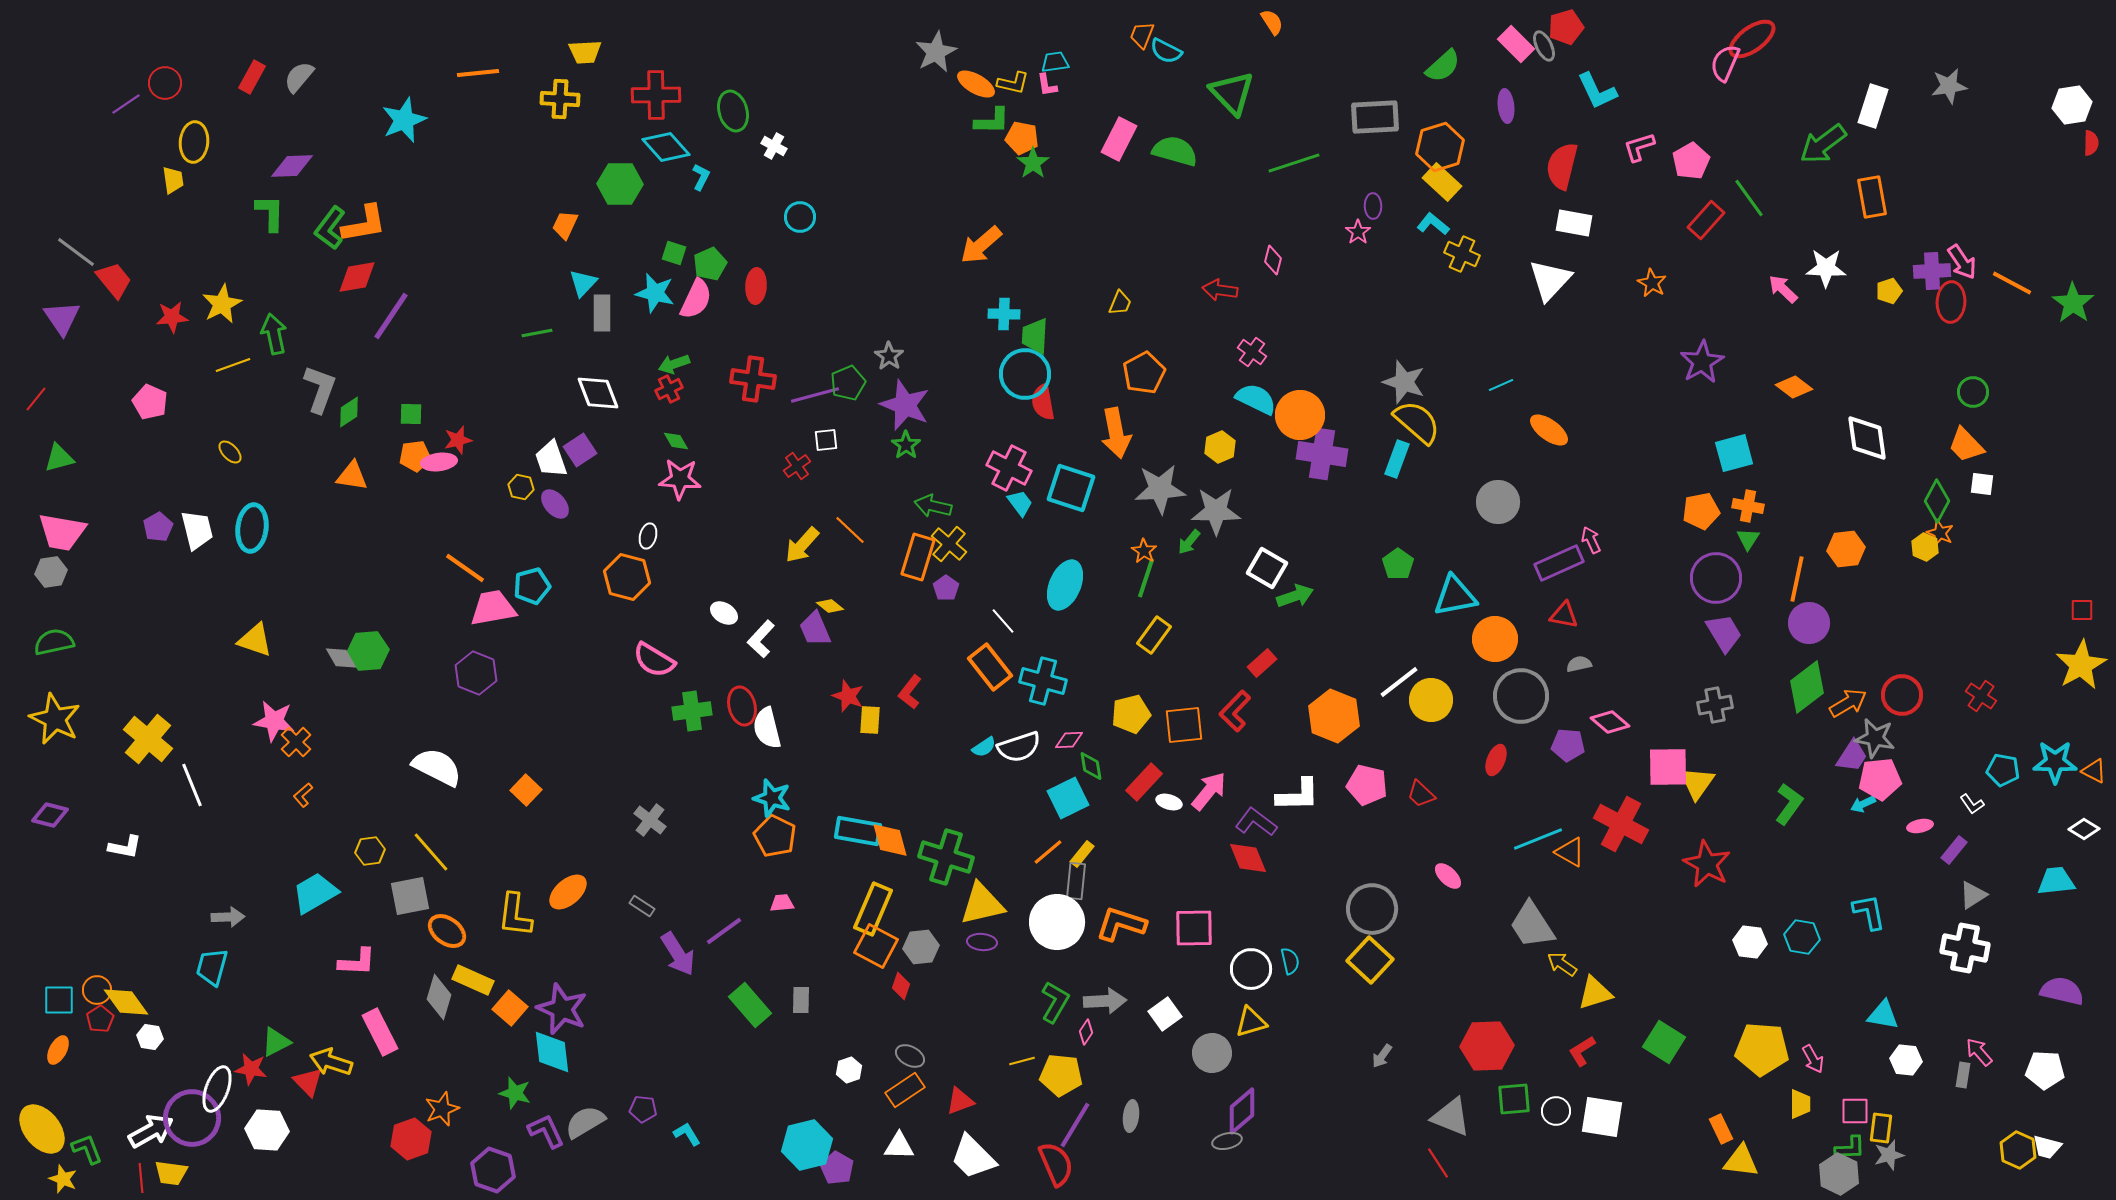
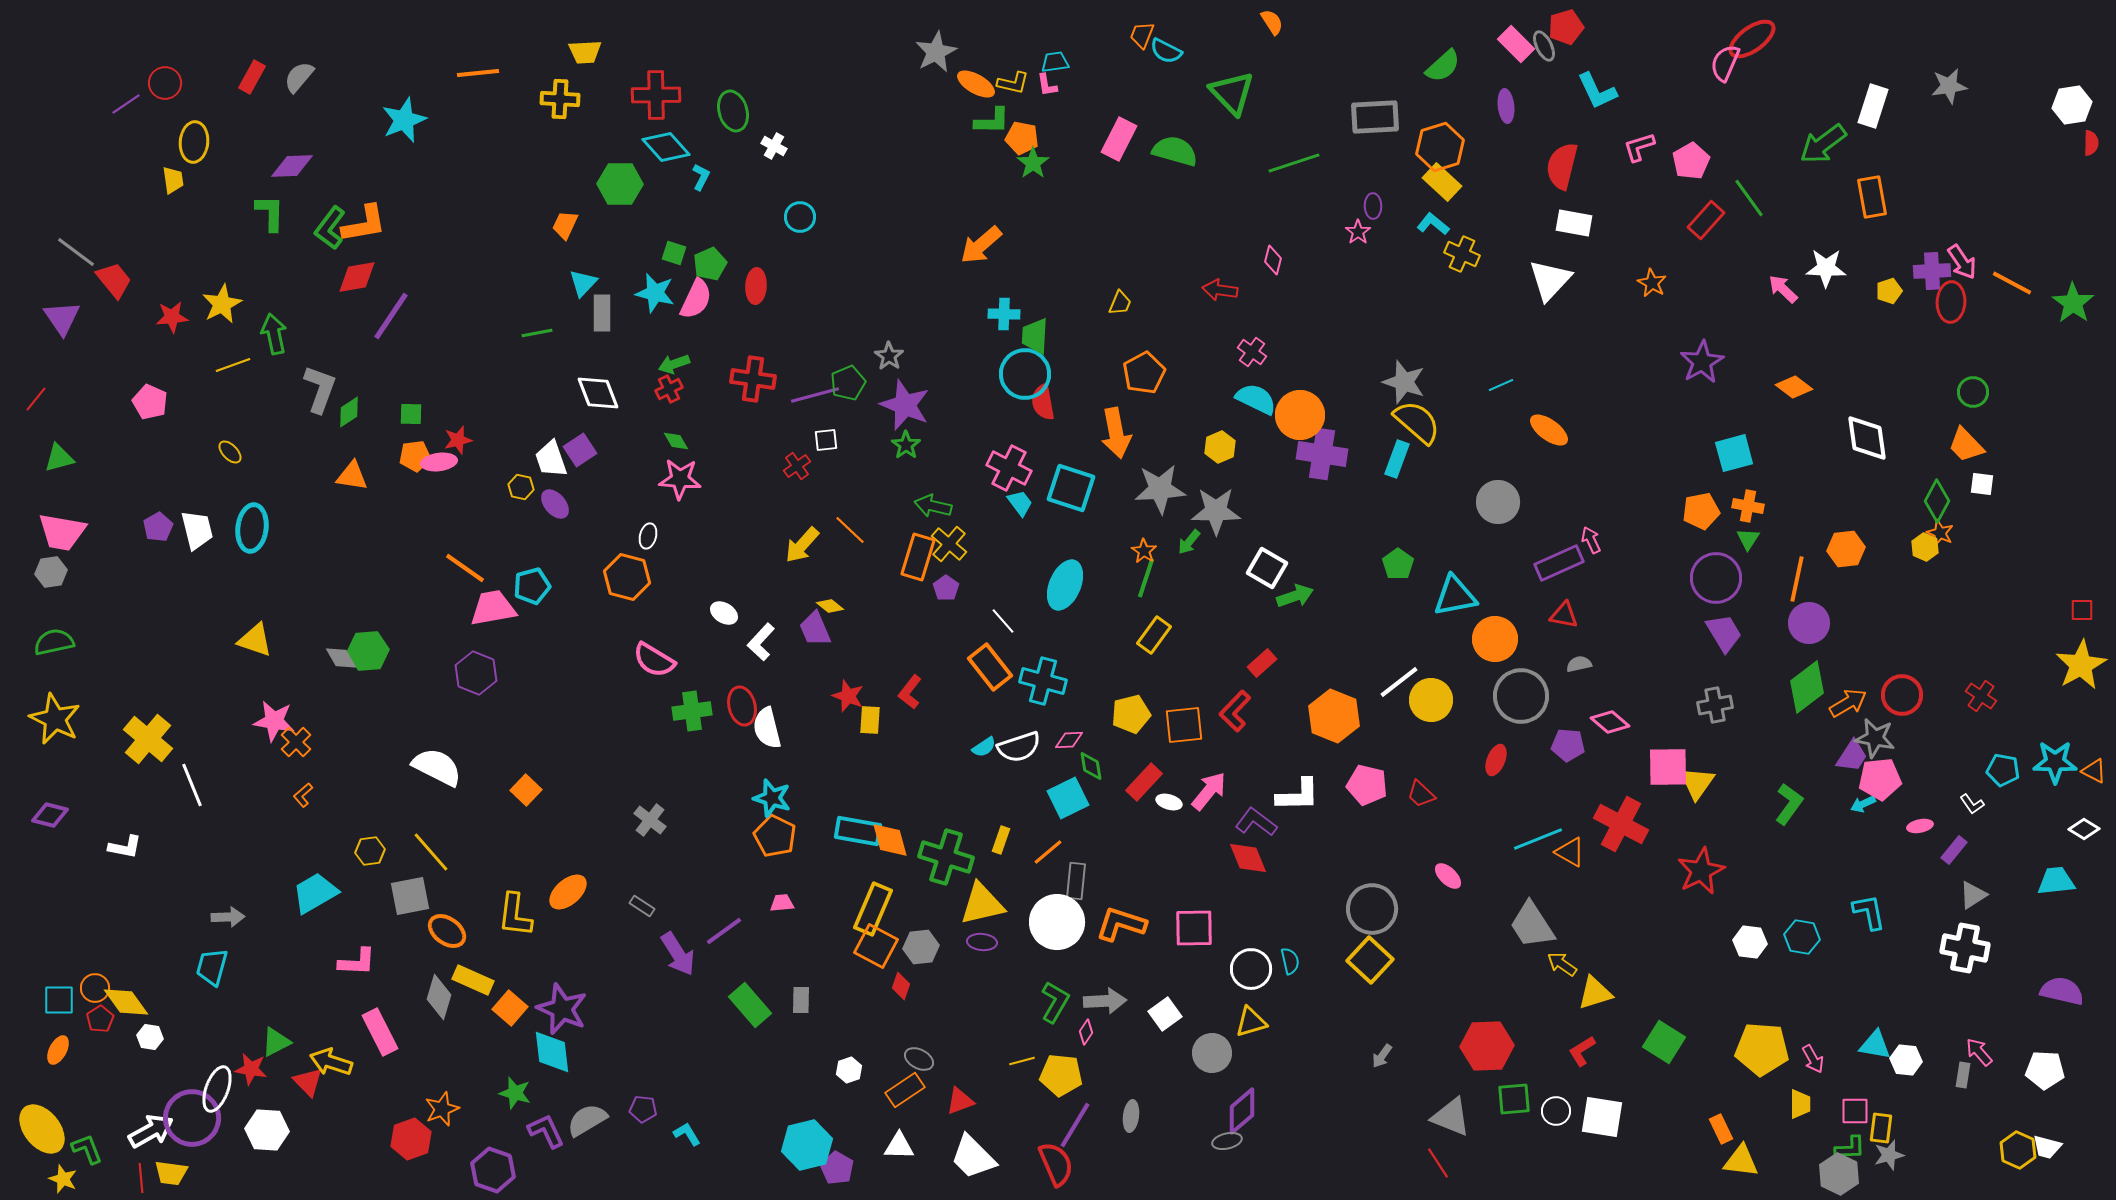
white L-shape at (761, 639): moved 3 px down
yellow rectangle at (1082, 854): moved 81 px left, 14 px up; rotated 20 degrees counterclockwise
red star at (1707, 864): moved 6 px left, 7 px down; rotated 18 degrees clockwise
orange circle at (97, 990): moved 2 px left, 2 px up
cyan triangle at (1883, 1015): moved 8 px left, 30 px down
gray ellipse at (910, 1056): moved 9 px right, 3 px down
gray semicircle at (585, 1122): moved 2 px right, 2 px up
